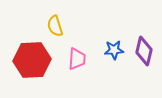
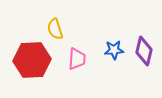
yellow semicircle: moved 3 px down
